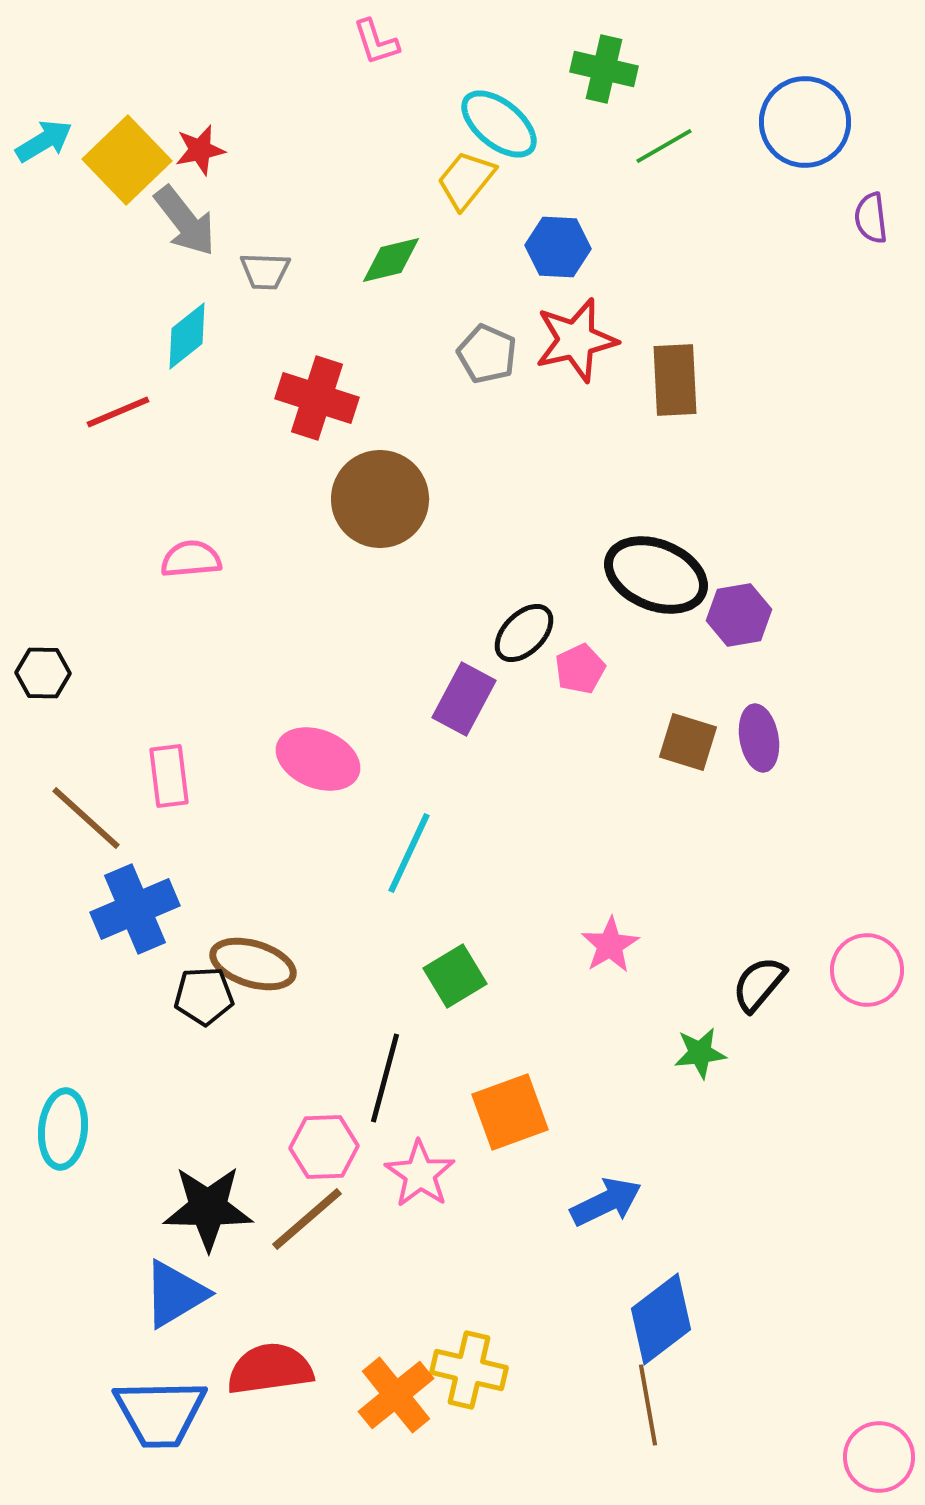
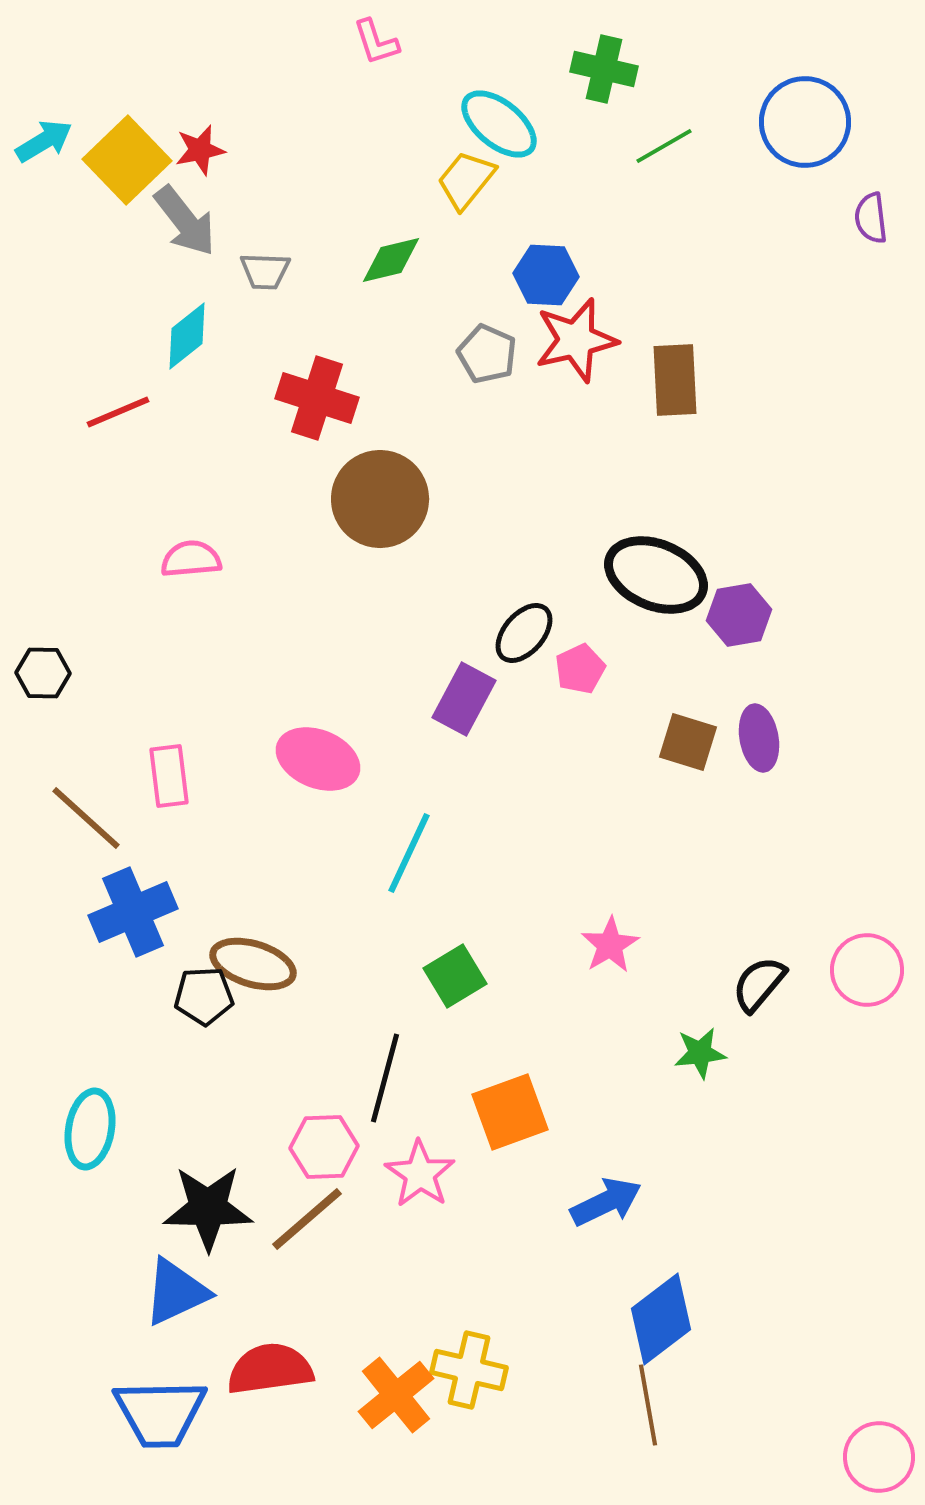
blue hexagon at (558, 247): moved 12 px left, 28 px down
black ellipse at (524, 633): rotated 4 degrees counterclockwise
blue cross at (135, 909): moved 2 px left, 3 px down
cyan ellipse at (63, 1129): moved 27 px right; rotated 4 degrees clockwise
blue triangle at (175, 1294): moved 1 px right, 2 px up; rotated 6 degrees clockwise
